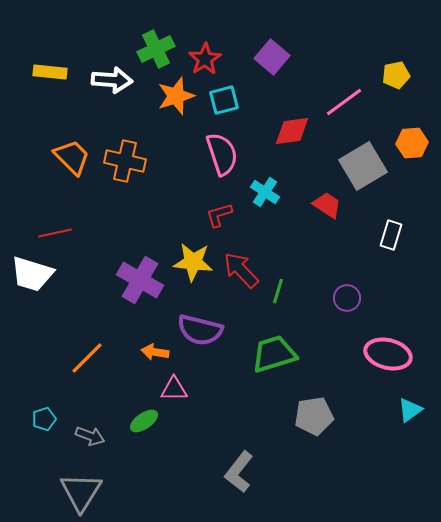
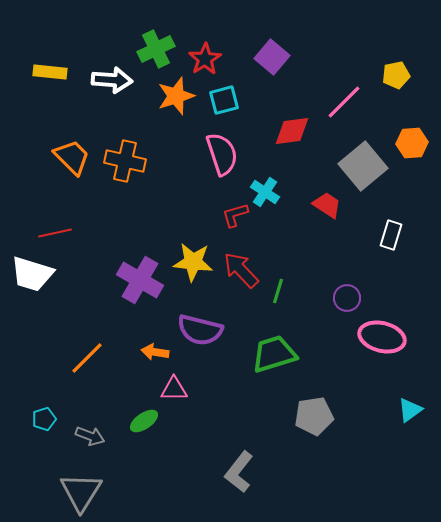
pink line: rotated 9 degrees counterclockwise
gray square: rotated 9 degrees counterclockwise
red L-shape: moved 16 px right
pink ellipse: moved 6 px left, 17 px up
